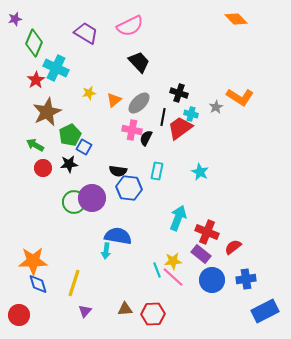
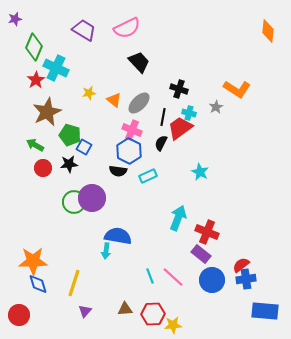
orange diamond at (236, 19): moved 32 px right, 12 px down; rotated 50 degrees clockwise
pink semicircle at (130, 26): moved 3 px left, 2 px down
purple trapezoid at (86, 33): moved 2 px left, 3 px up
green diamond at (34, 43): moved 4 px down
black cross at (179, 93): moved 4 px up
orange L-shape at (240, 97): moved 3 px left, 8 px up
orange triangle at (114, 100): rotated 42 degrees counterclockwise
cyan cross at (191, 114): moved 2 px left, 1 px up
pink cross at (132, 130): rotated 12 degrees clockwise
green pentagon at (70, 135): rotated 30 degrees counterclockwise
black semicircle at (146, 138): moved 15 px right, 5 px down
cyan rectangle at (157, 171): moved 9 px left, 5 px down; rotated 54 degrees clockwise
blue hexagon at (129, 188): moved 37 px up; rotated 20 degrees clockwise
red semicircle at (233, 247): moved 8 px right, 18 px down
yellow star at (173, 261): moved 64 px down
cyan line at (157, 270): moved 7 px left, 6 px down
blue rectangle at (265, 311): rotated 32 degrees clockwise
